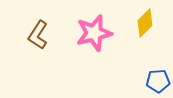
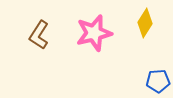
yellow diamond: rotated 12 degrees counterclockwise
brown L-shape: moved 1 px right
